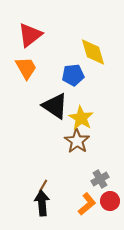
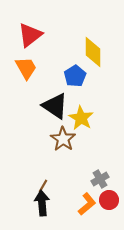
yellow diamond: rotated 16 degrees clockwise
blue pentagon: moved 2 px right, 1 px down; rotated 25 degrees counterclockwise
brown star: moved 14 px left, 2 px up
red circle: moved 1 px left, 1 px up
